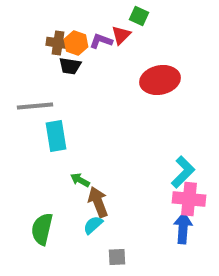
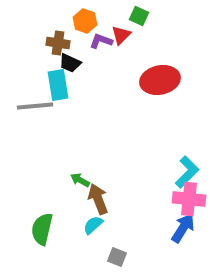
orange hexagon: moved 9 px right, 22 px up
black trapezoid: moved 3 px up; rotated 15 degrees clockwise
cyan rectangle: moved 2 px right, 51 px up
cyan L-shape: moved 4 px right
brown arrow: moved 3 px up
blue arrow: rotated 28 degrees clockwise
gray square: rotated 24 degrees clockwise
